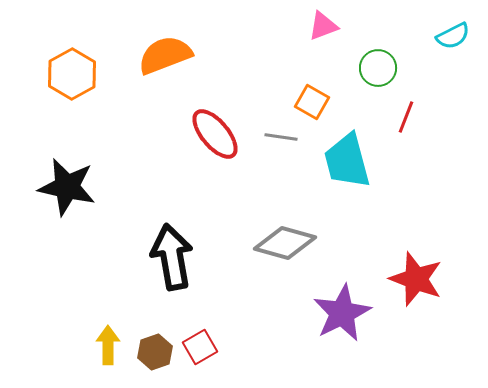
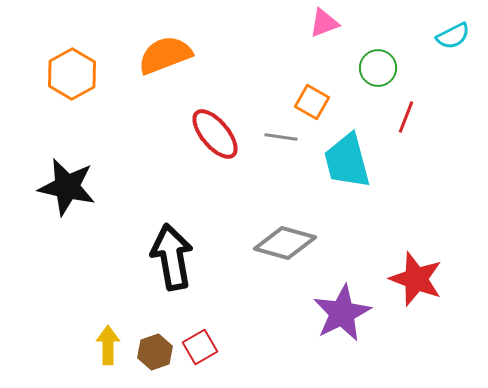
pink triangle: moved 1 px right, 3 px up
